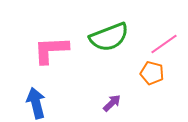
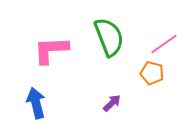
green semicircle: rotated 90 degrees counterclockwise
